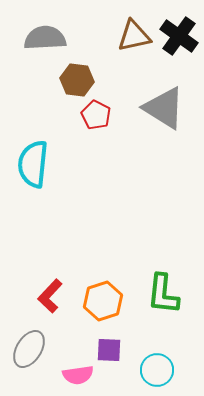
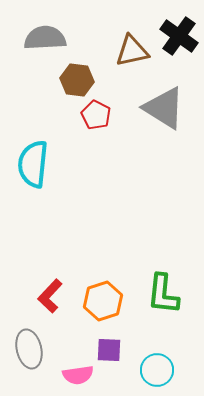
brown triangle: moved 2 px left, 15 px down
gray ellipse: rotated 45 degrees counterclockwise
